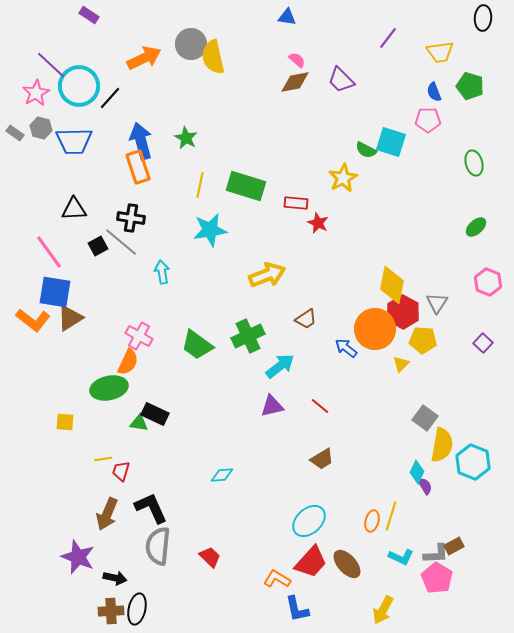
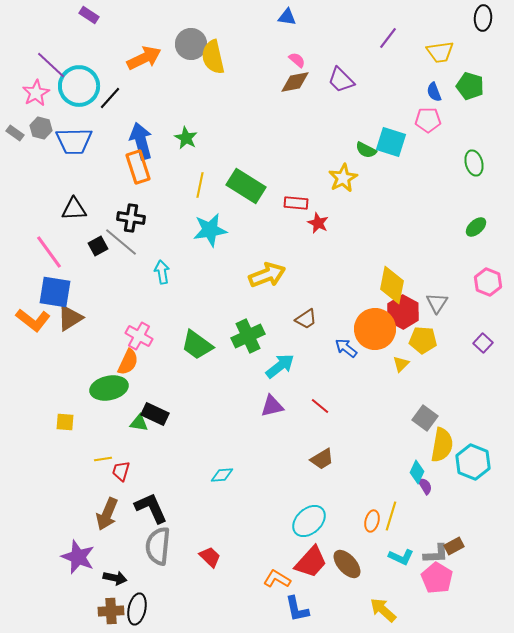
green rectangle at (246, 186): rotated 15 degrees clockwise
yellow arrow at (383, 610): rotated 104 degrees clockwise
